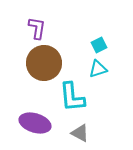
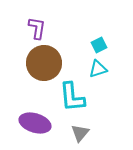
gray triangle: rotated 42 degrees clockwise
